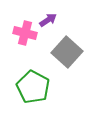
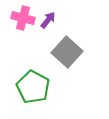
purple arrow: rotated 18 degrees counterclockwise
pink cross: moved 2 px left, 15 px up
